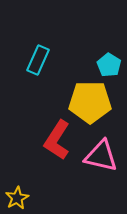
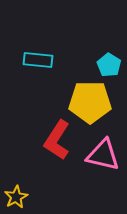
cyan rectangle: rotated 72 degrees clockwise
pink triangle: moved 2 px right, 1 px up
yellow star: moved 1 px left, 1 px up
